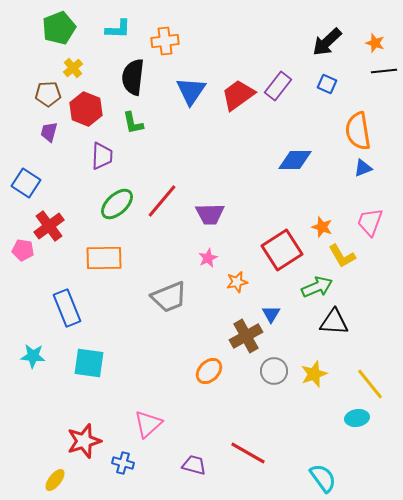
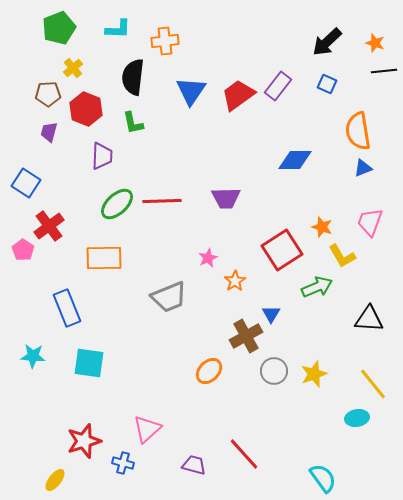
red line at (162, 201): rotated 48 degrees clockwise
purple trapezoid at (210, 214): moved 16 px right, 16 px up
pink pentagon at (23, 250): rotated 25 degrees clockwise
orange star at (237, 282): moved 2 px left, 1 px up; rotated 20 degrees counterclockwise
black triangle at (334, 322): moved 35 px right, 3 px up
yellow line at (370, 384): moved 3 px right
pink triangle at (148, 424): moved 1 px left, 5 px down
red line at (248, 453): moved 4 px left, 1 px down; rotated 18 degrees clockwise
